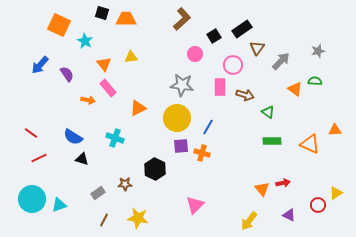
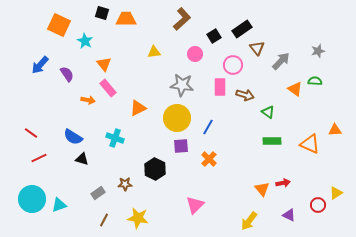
brown triangle at (257, 48): rotated 14 degrees counterclockwise
yellow triangle at (131, 57): moved 23 px right, 5 px up
orange cross at (202, 153): moved 7 px right, 6 px down; rotated 28 degrees clockwise
